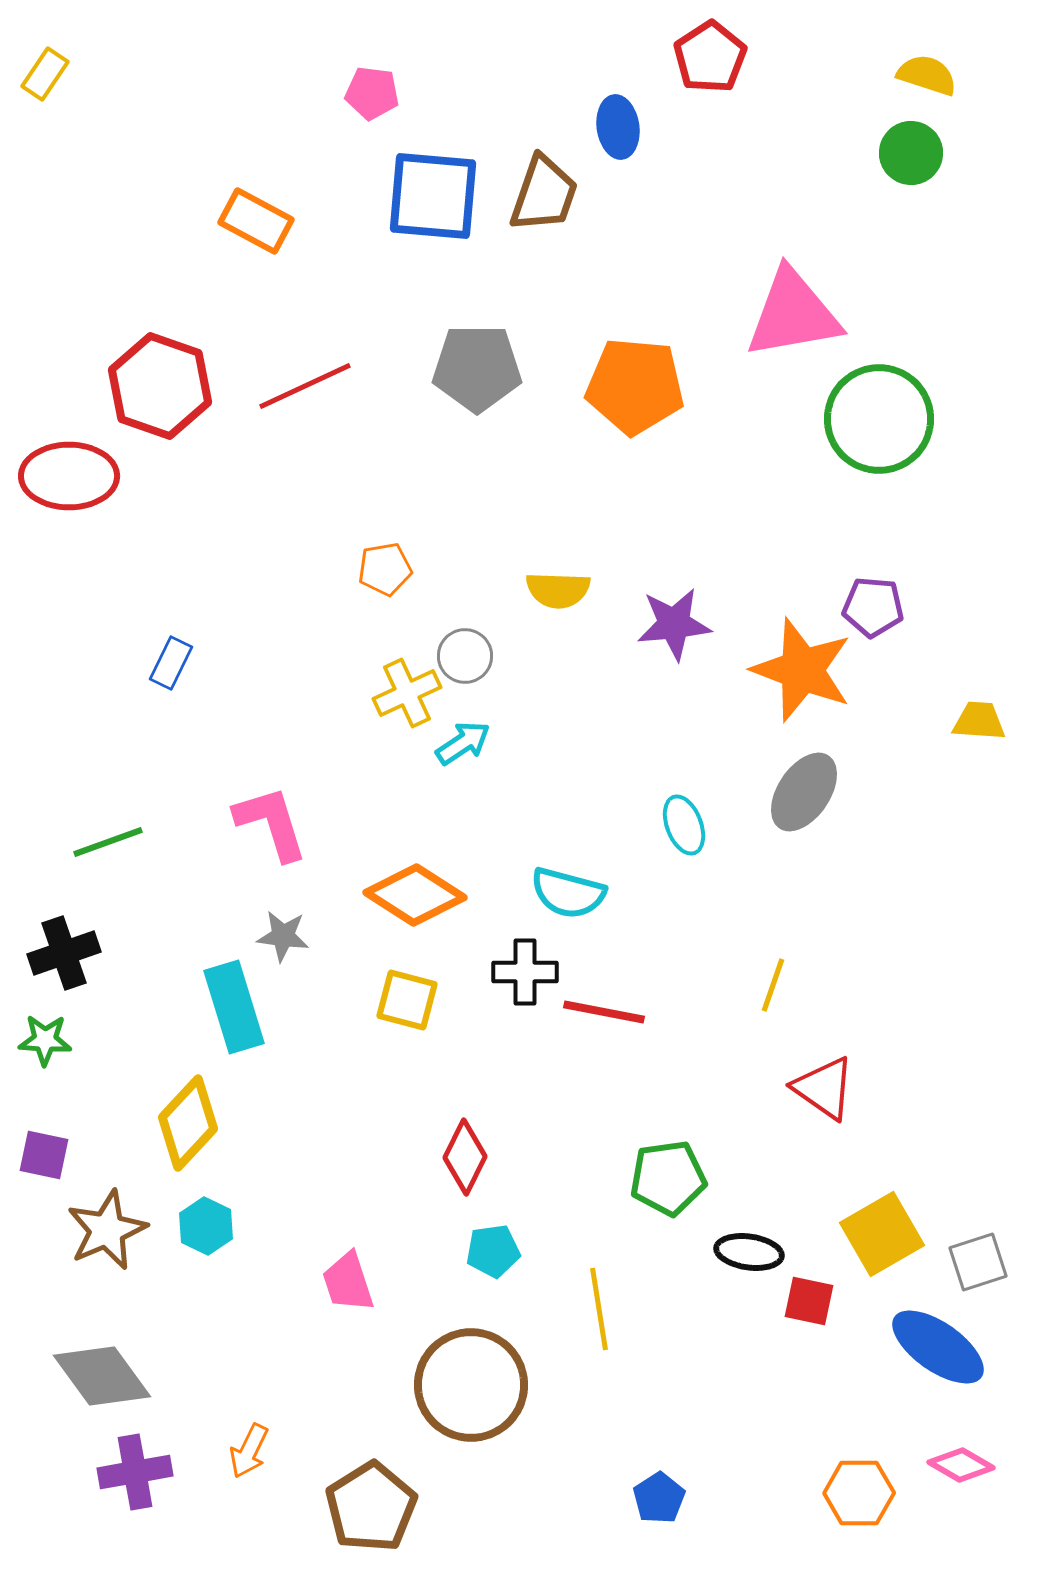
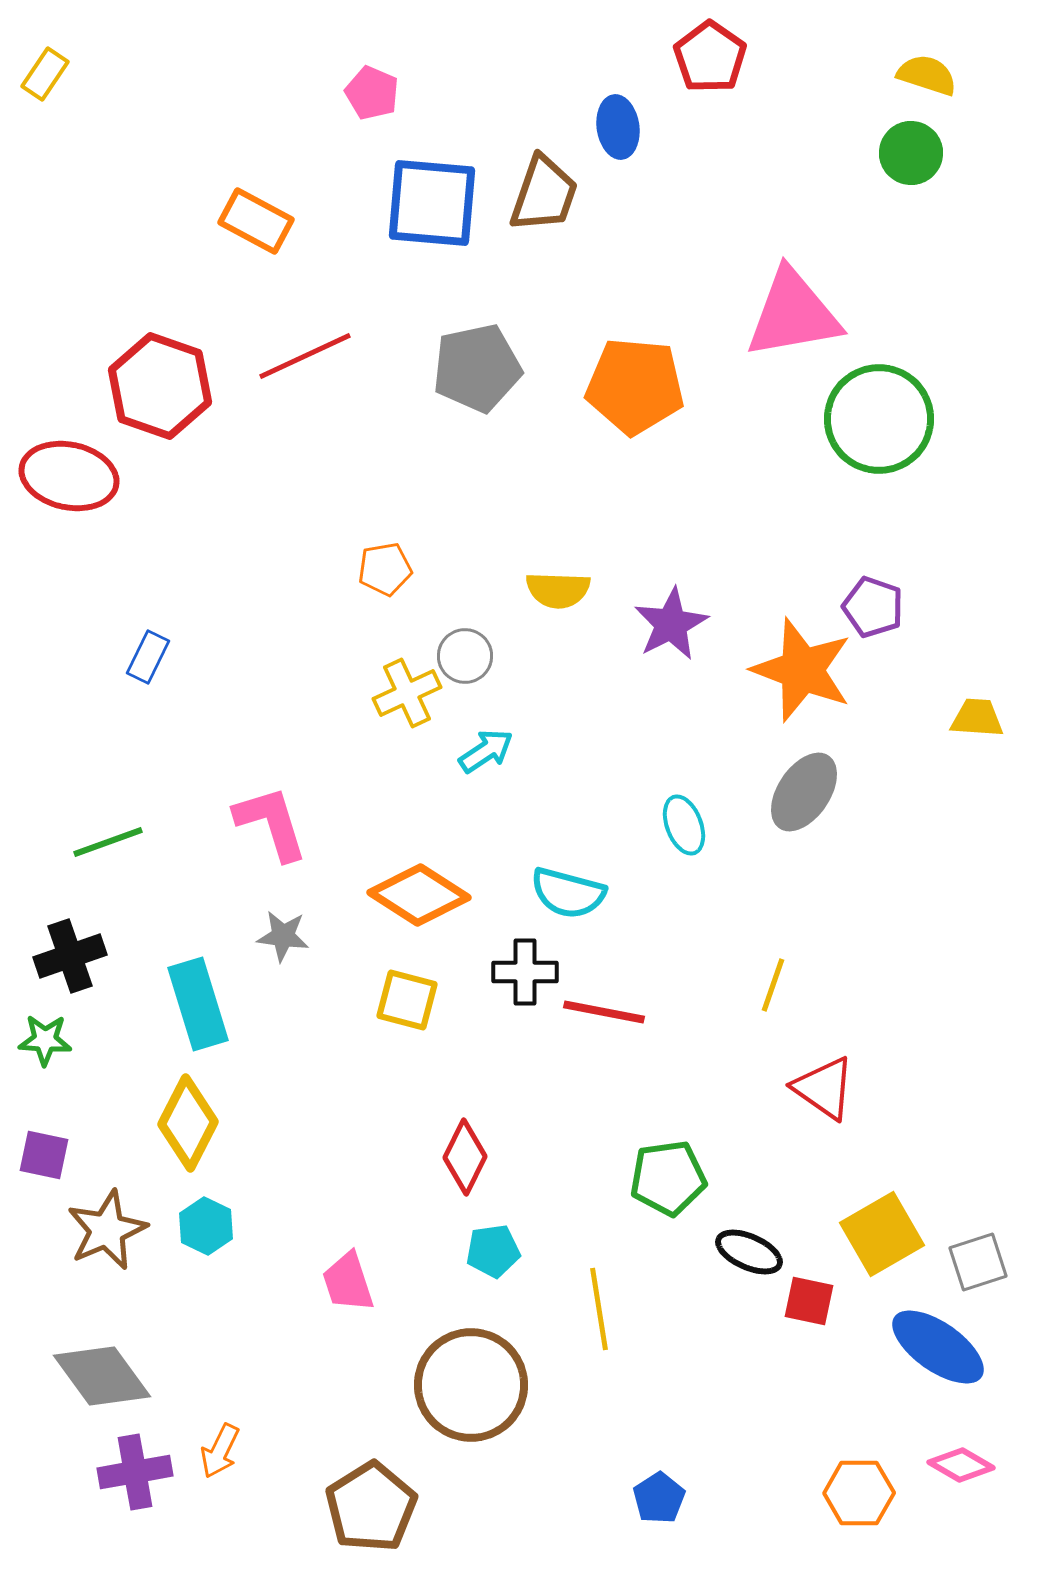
red pentagon at (710, 57): rotated 4 degrees counterclockwise
pink pentagon at (372, 93): rotated 16 degrees clockwise
blue square at (433, 196): moved 1 px left, 7 px down
gray pentagon at (477, 368): rotated 12 degrees counterclockwise
red line at (305, 386): moved 30 px up
red ellipse at (69, 476): rotated 12 degrees clockwise
purple pentagon at (873, 607): rotated 14 degrees clockwise
purple star at (674, 624): moved 3 px left; rotated 22 degrees counterclockwise
blue rectangle at (171, 663): moved 23 px left, 6 px up
yellow trapezoid at (979, 721): moved 2 px left, 3 px up
cyan arrow at (463, 743): moved 23 px right, 8 px down
orange diamond at (415, 895): moved 4 px right
black cross at (64, 953): moved 6 px right, 3 px down
cyan rectangle at (234, 1007): moved 36 px left, 3 px up
yellow diamond at (188, 1123): rotated 16 degrees counterclockwise
black ellipse at (749, 1252): rotated 16 degrees clockwise
orange arrow at (249, 1451): moved 29 px left
